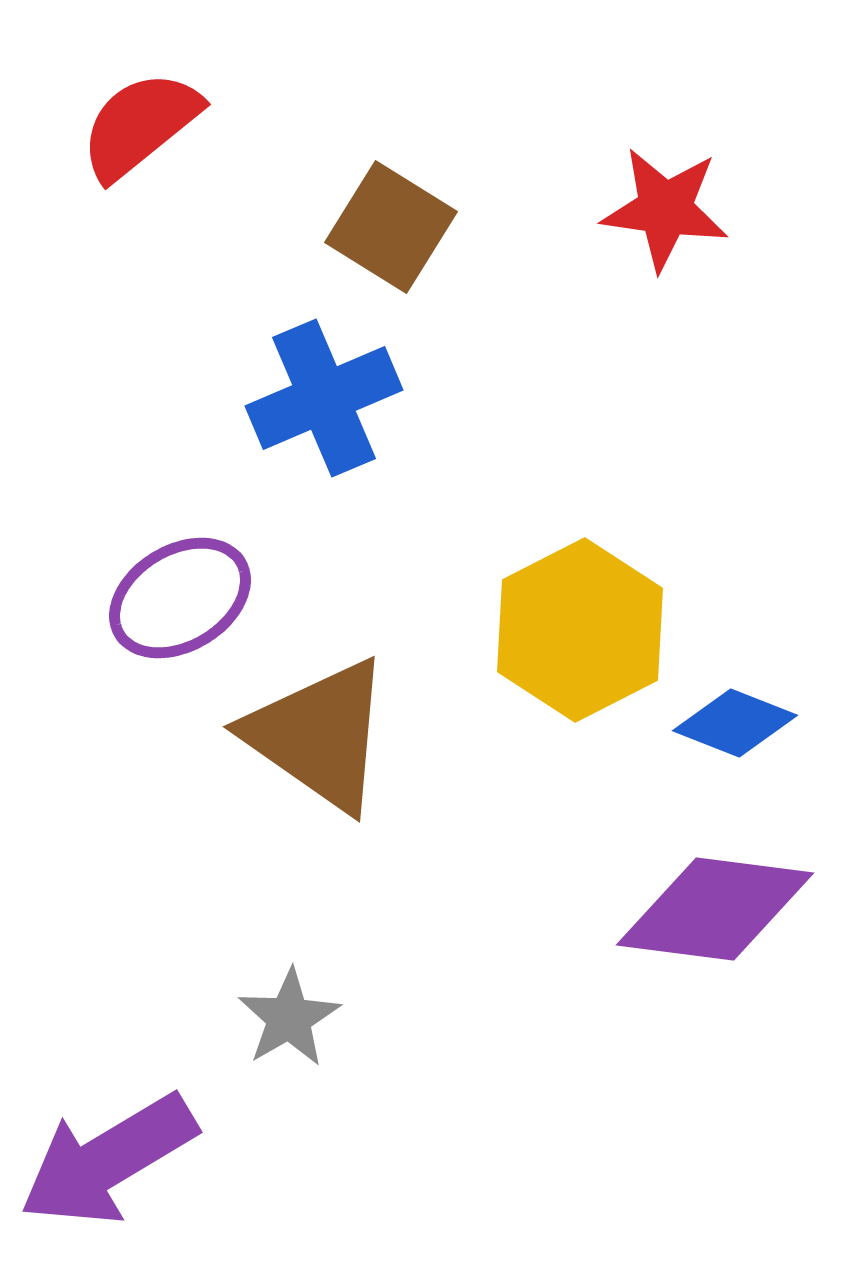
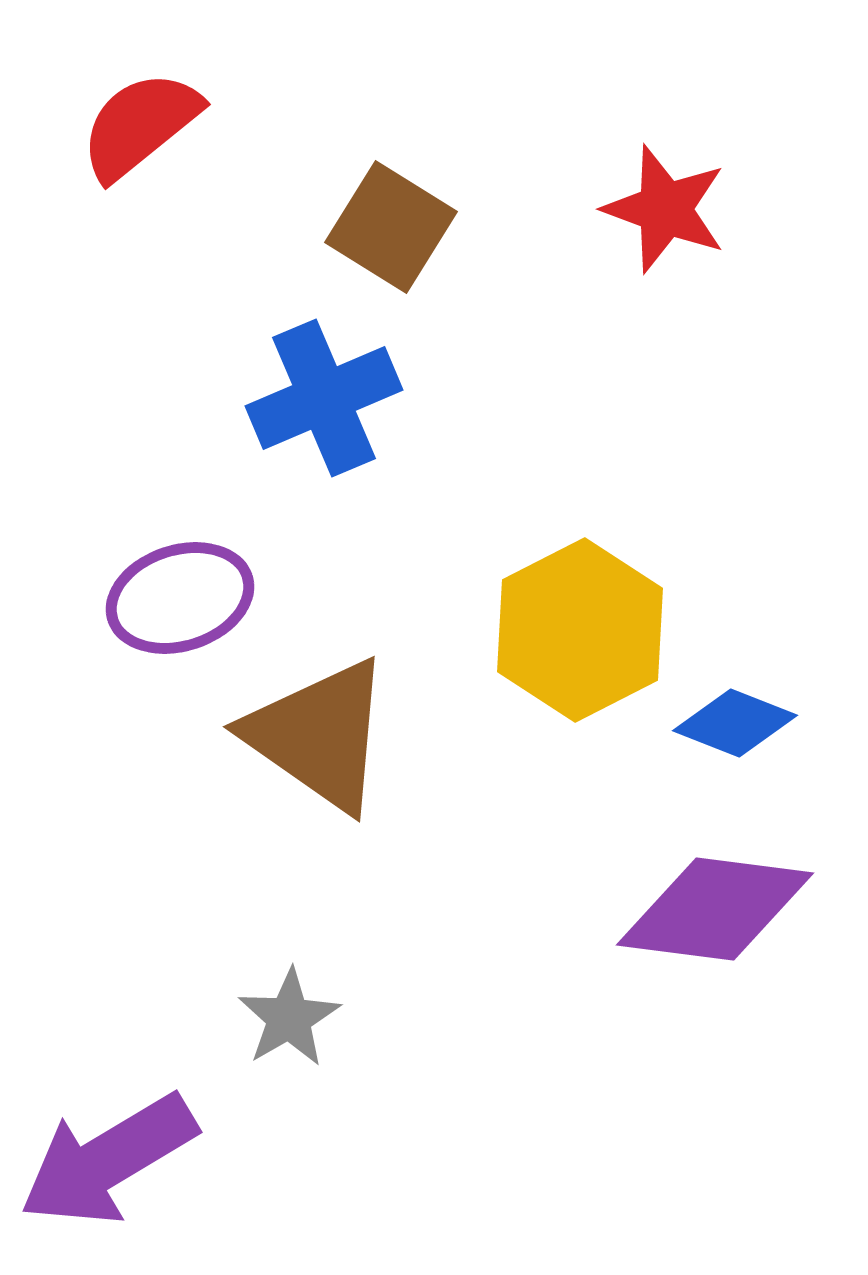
red star: rotated 12 degrees clockwise
purple ellipse: rotated 13 degrees clockwise
